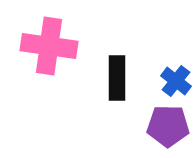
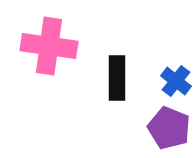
purple pentagon: moved 1 px right, 2 px down; rotated 21 degrees clockwise
